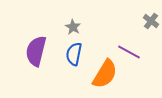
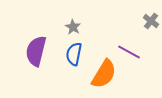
orange semicircle: moved 1 px left
